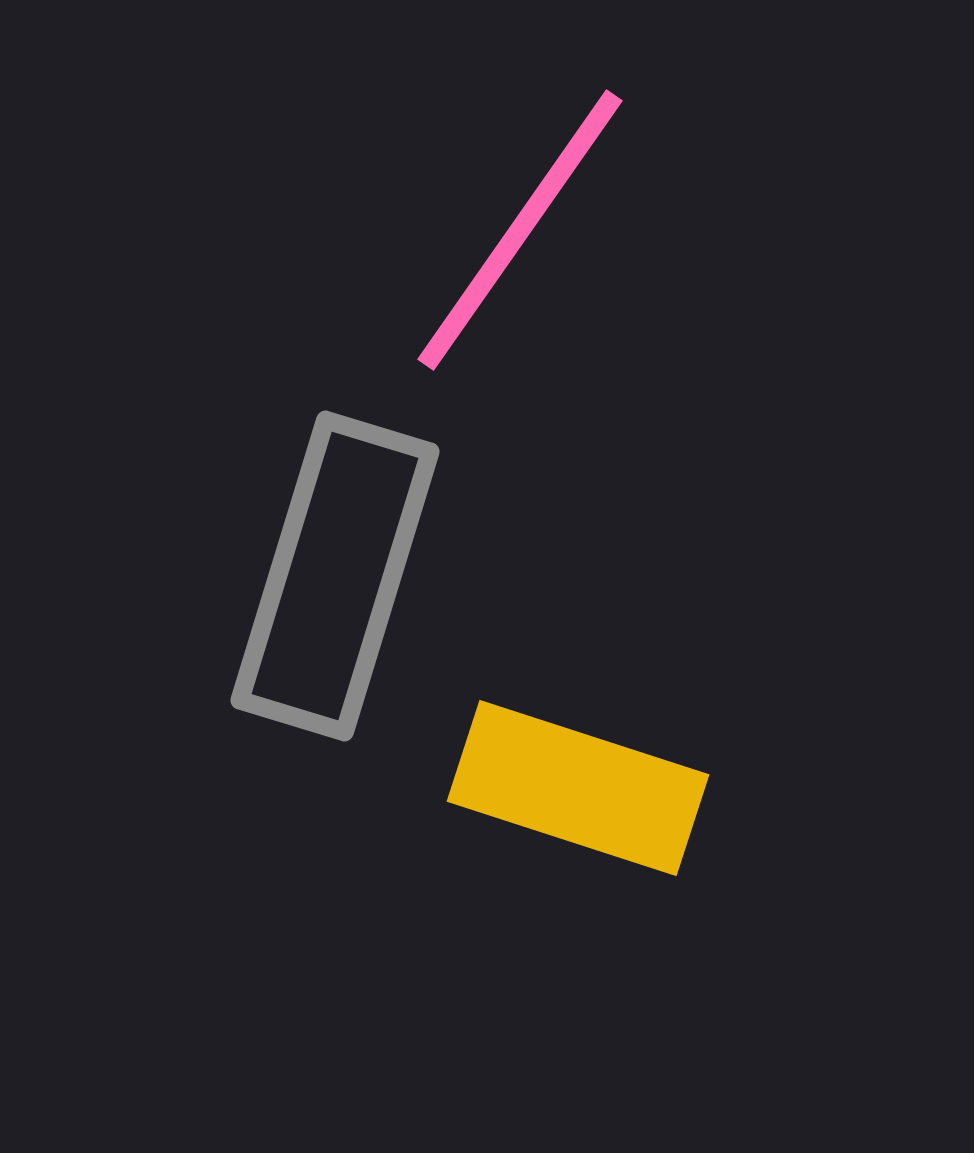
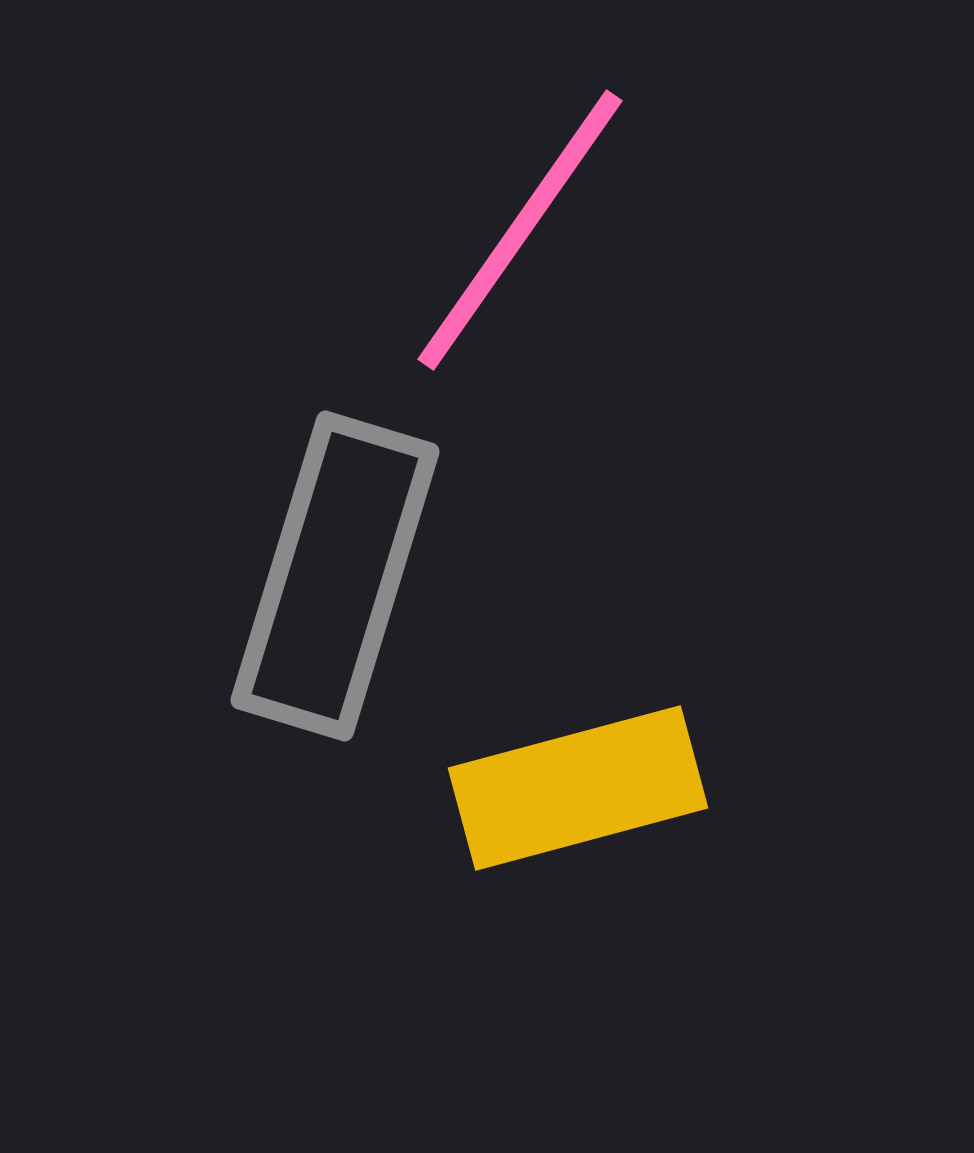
yellow rectangle: rotated 33 degrees counterclockwise
